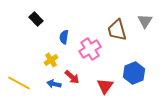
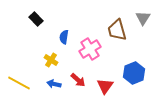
gray triangle: moved 2 px left, 3 px up
yellow cross: rotated 24 degrees counterclockwise
red arrow: moved 6 px right, 3 px down
